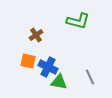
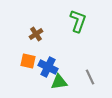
green L-shape: rotated 85 degrees counterclockwise
brown cross: moved 1 px up
green triangle: rotated 18 degrees counterclockwise
